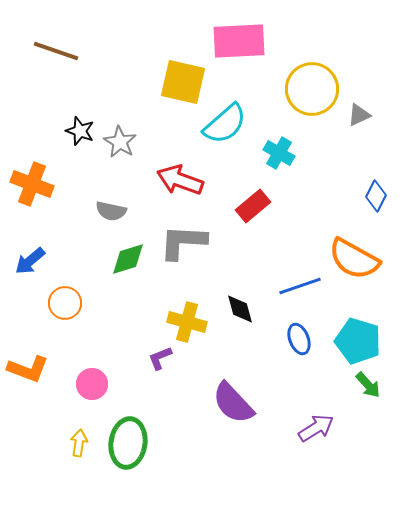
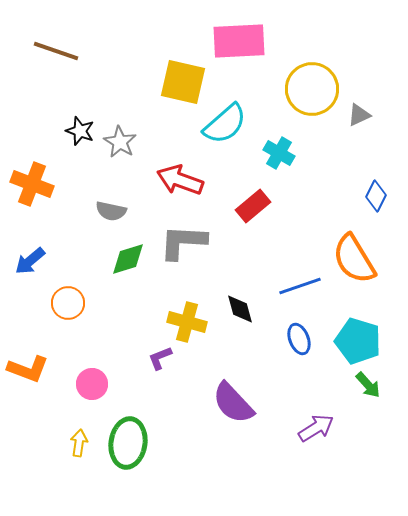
orange semicircle: rotated 30 degrees clockwise
orange circle: moved 3 px right
